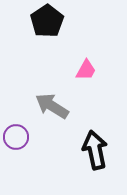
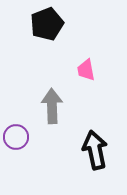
black pentagon: moved 3 px down; rotated 12 degrees clockwise
pink trapezoid: rotated 140 degrees clockwise
gray arrow: rotated 56 degrees clockwise
